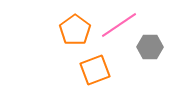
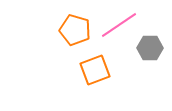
orange pentagon: rotated 20 degrees counterclockwise
gray hexagon: moved 1 px down
